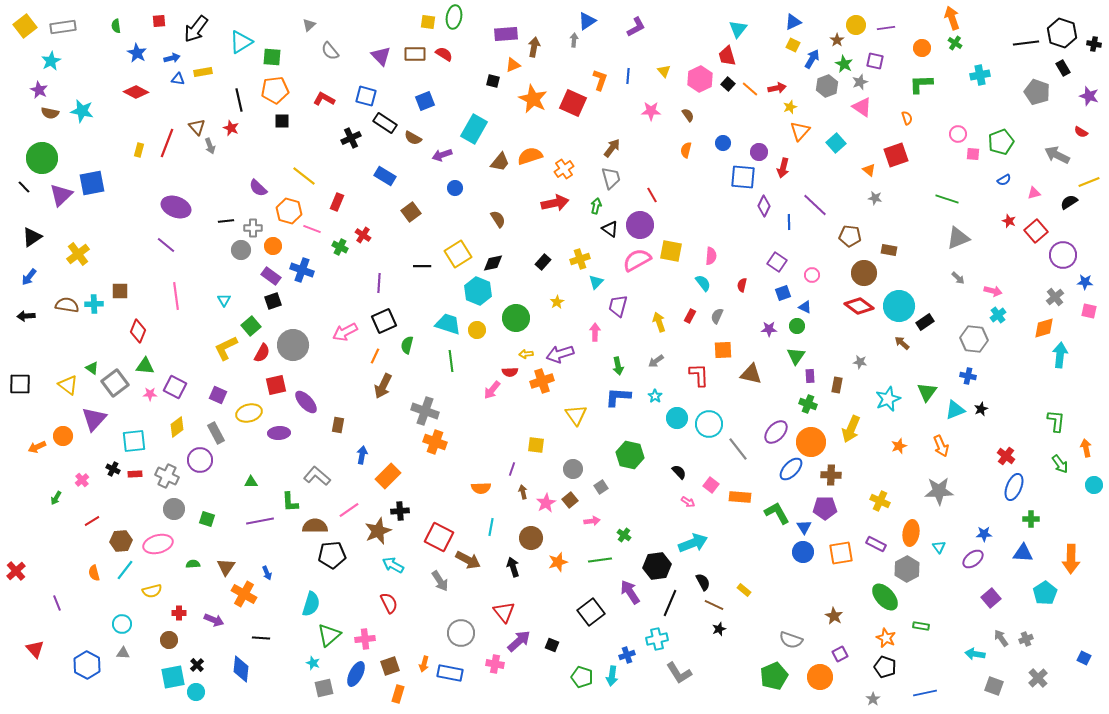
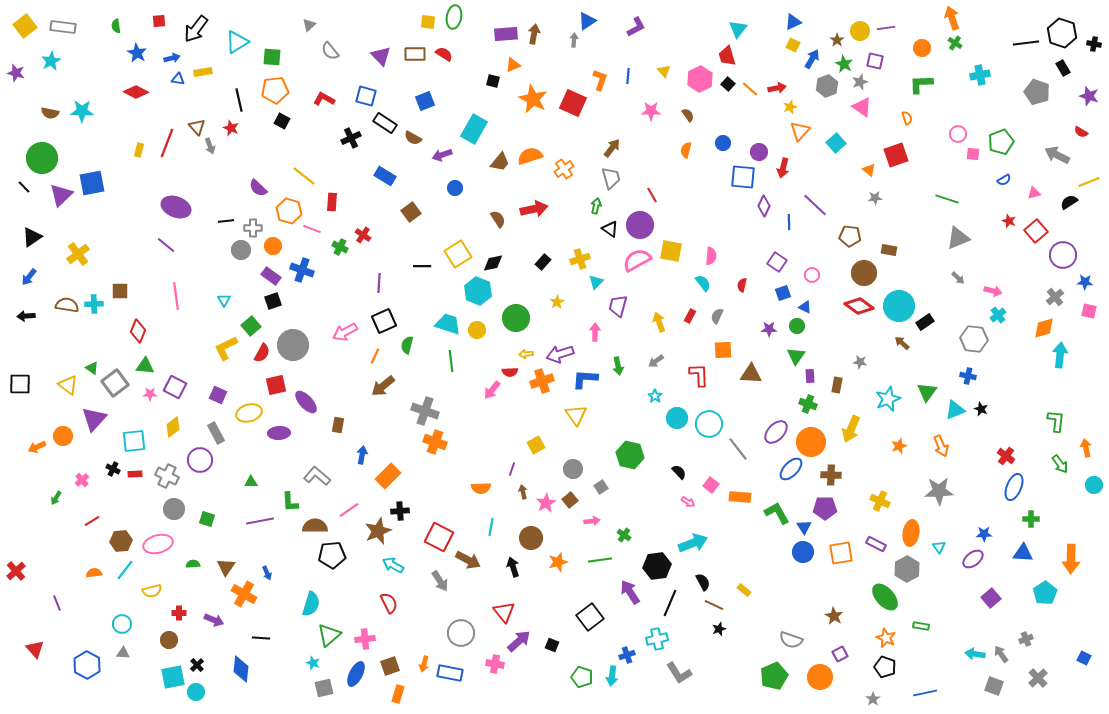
yellow circle at (856, 25): moved 4 px right, 6 px down
gray rectangle at (63, 27): rotated 15 degrees clockwise
cyan triangle at (241, 42): moved 4 px left
brown arrow at (534, 47): moved 13 px up
purple star at (39, 90): moved 23 px left, 17 px up; rotated 12 degrees counterclockwise
cyan star at (82, 111): rotated 10 degrees counterclockwise
black square at (282, 121): rotated 28 degrees clockwise
gray star at (875, 198): rotated 16 degrees counterclockwise
red rectangle at (337, 202): moved 5 px left; rotated 18 degrees counterclockwise
red arrow at (555, 203): moved 21 px left, 6 px down
brown triangle at (751, 374): rotated 10 degrees counterclockwise
brown arrow at (383, 386): rotated 25 degrees clockwise
blue L-shape at (618, 397): moved 33 px left, 18 px up
black star at (981, 409): rotated 24 degrees counterclockwise
yellow diamond at (177, 427): moved 4 px left
yellow square at (536, 445): rotated 36 degrees counterclockwise
orange semicircle at (94, 573): rotated 98 degrees clockwise
black square at (591, 612): moved 1 px left, 5 px down
gray arrow at (1001, 638): moved 16 px down
